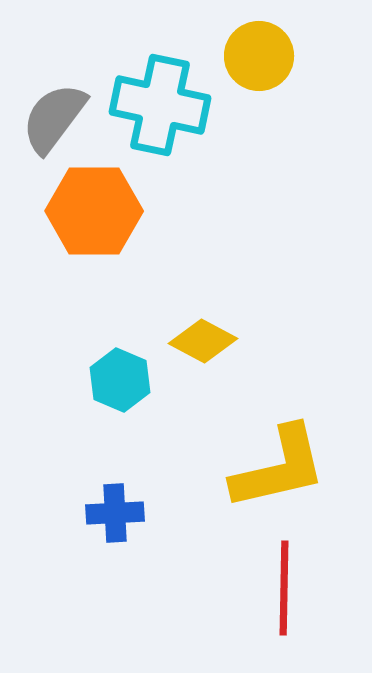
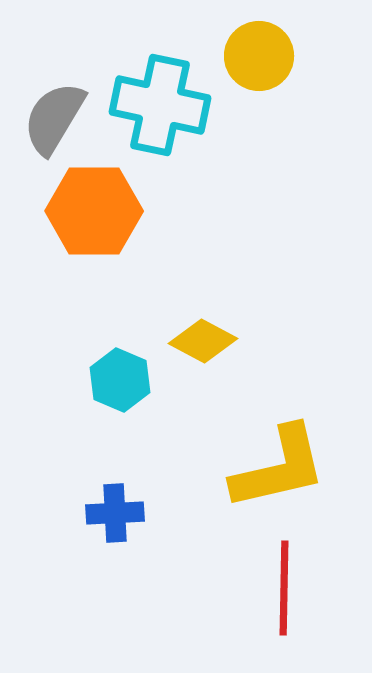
gray semicircle: rotated 6 degrees counterclockwise
